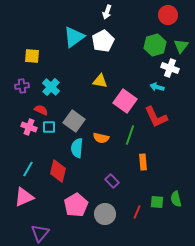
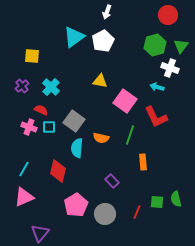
purple cross: rotated 32 degrees counterclockwise
cyan line: moved 4 px left
